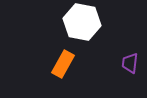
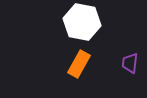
orange rectangle: moved 16 px right
